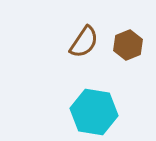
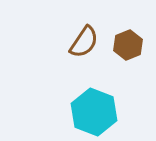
cyan hexagon: rotated 12 degrees clockwise
